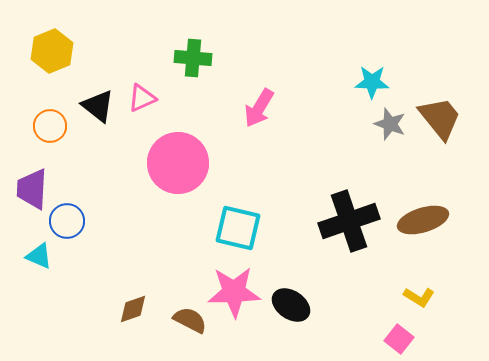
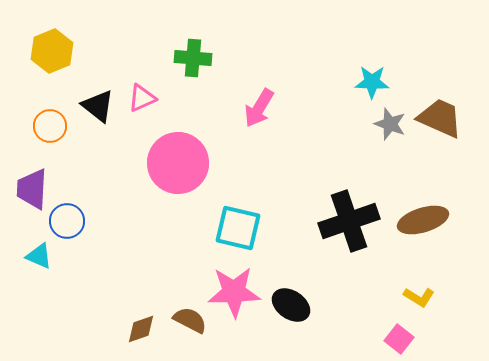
brown trapezoid: rotated 27 degrees counterclockwise
brown diamond: moved 8 px right, 20 px down
